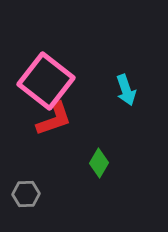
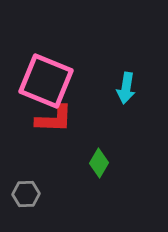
pink square: rotated 16 degrees counterclockwise
cyan arrow: moved 2 px up; rotated 28 degrees clockwise
red L-shape: rotated 21 degrees clockwise
